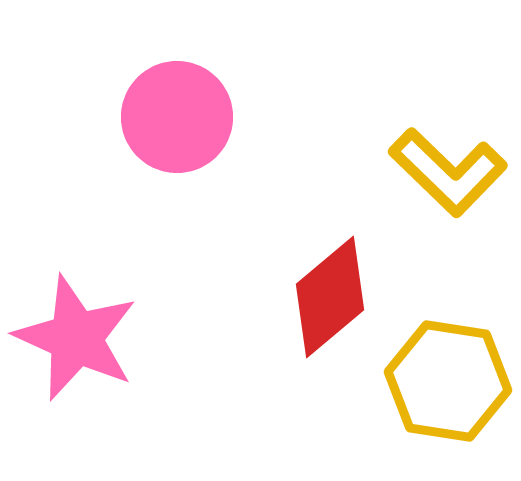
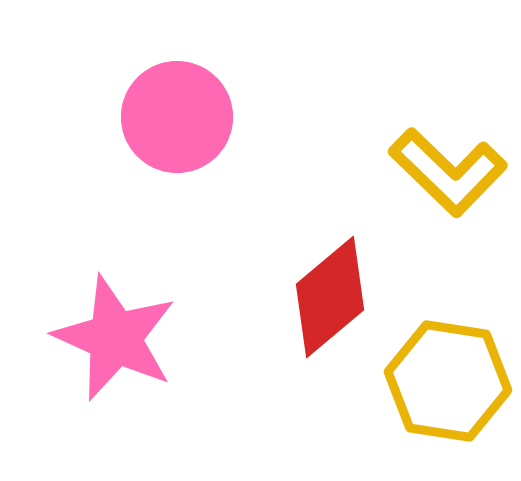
pink star: moved 39 px right
